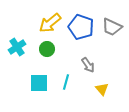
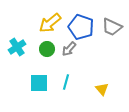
gray arrow: moved 19 px left, 16 px up; rotated 77 degrees clockwise
